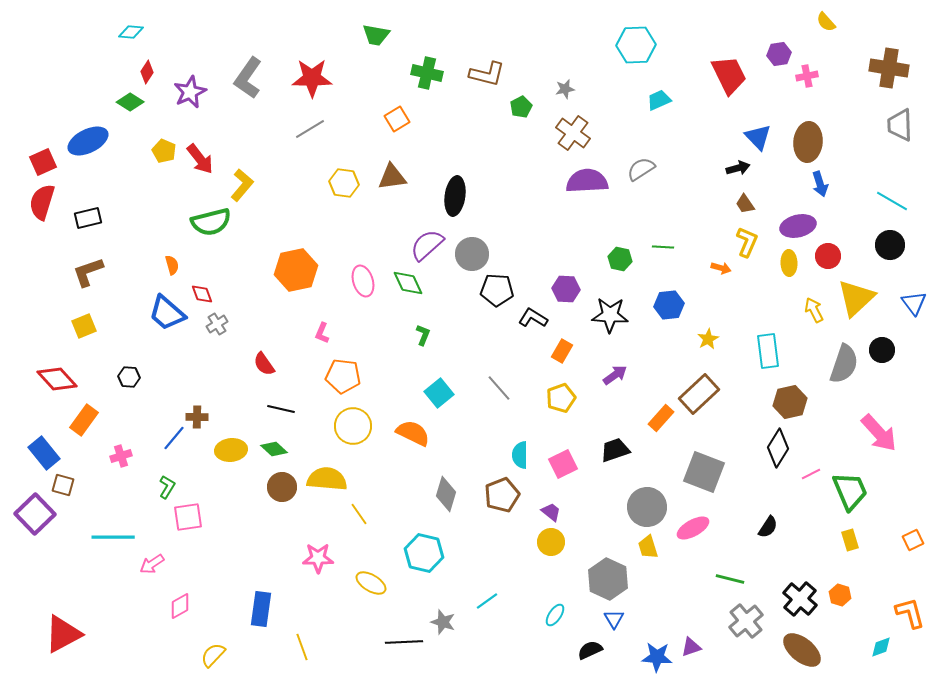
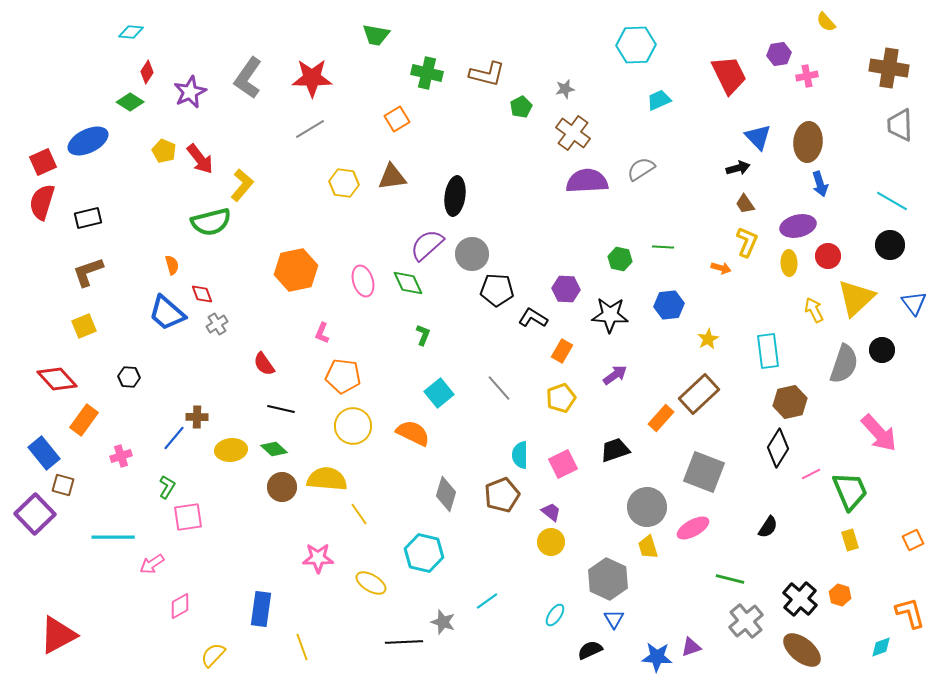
red triangle at (63, 634): moved 5 px left, 1 px down
